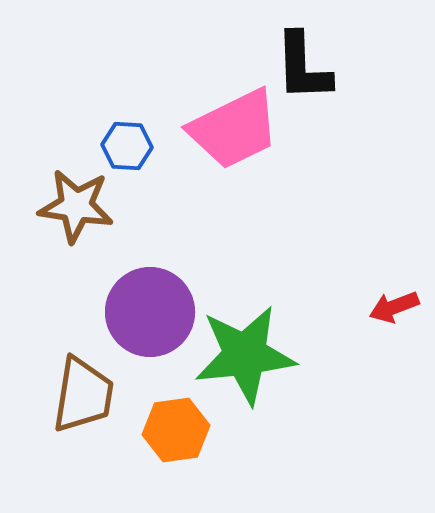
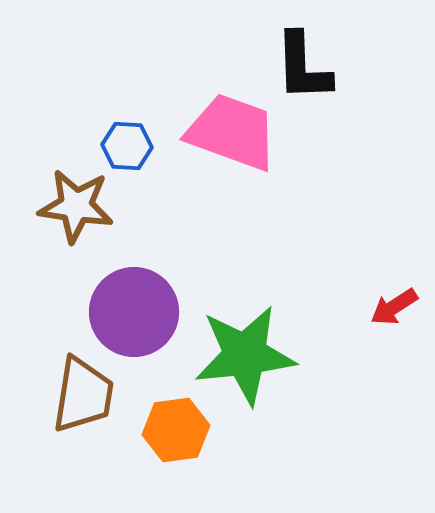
pink trapezoid: moved 2 px left, 3 px down; rotated 134 degrees counterclockwise
red arrow: rotated 12 degrees counterclockwise
purple circle: moved 16 px left
